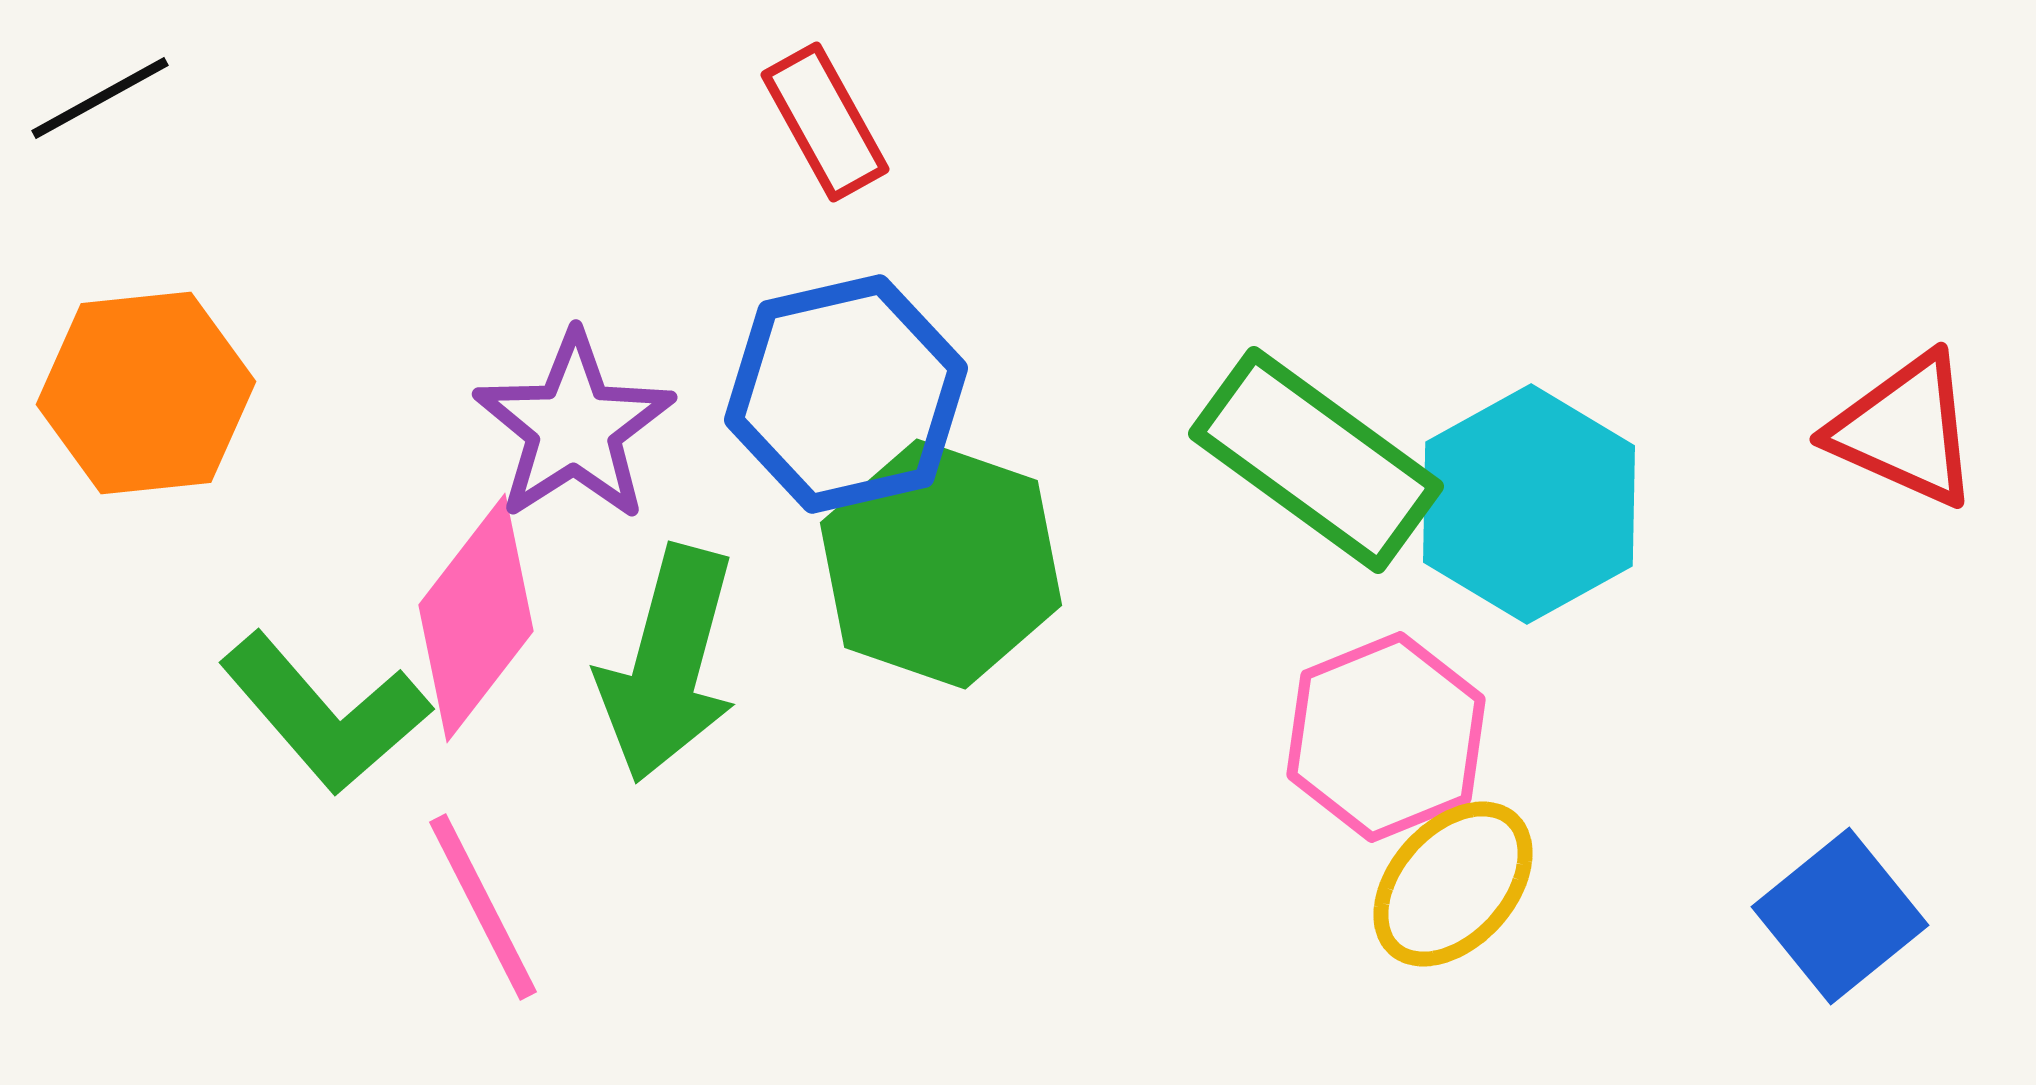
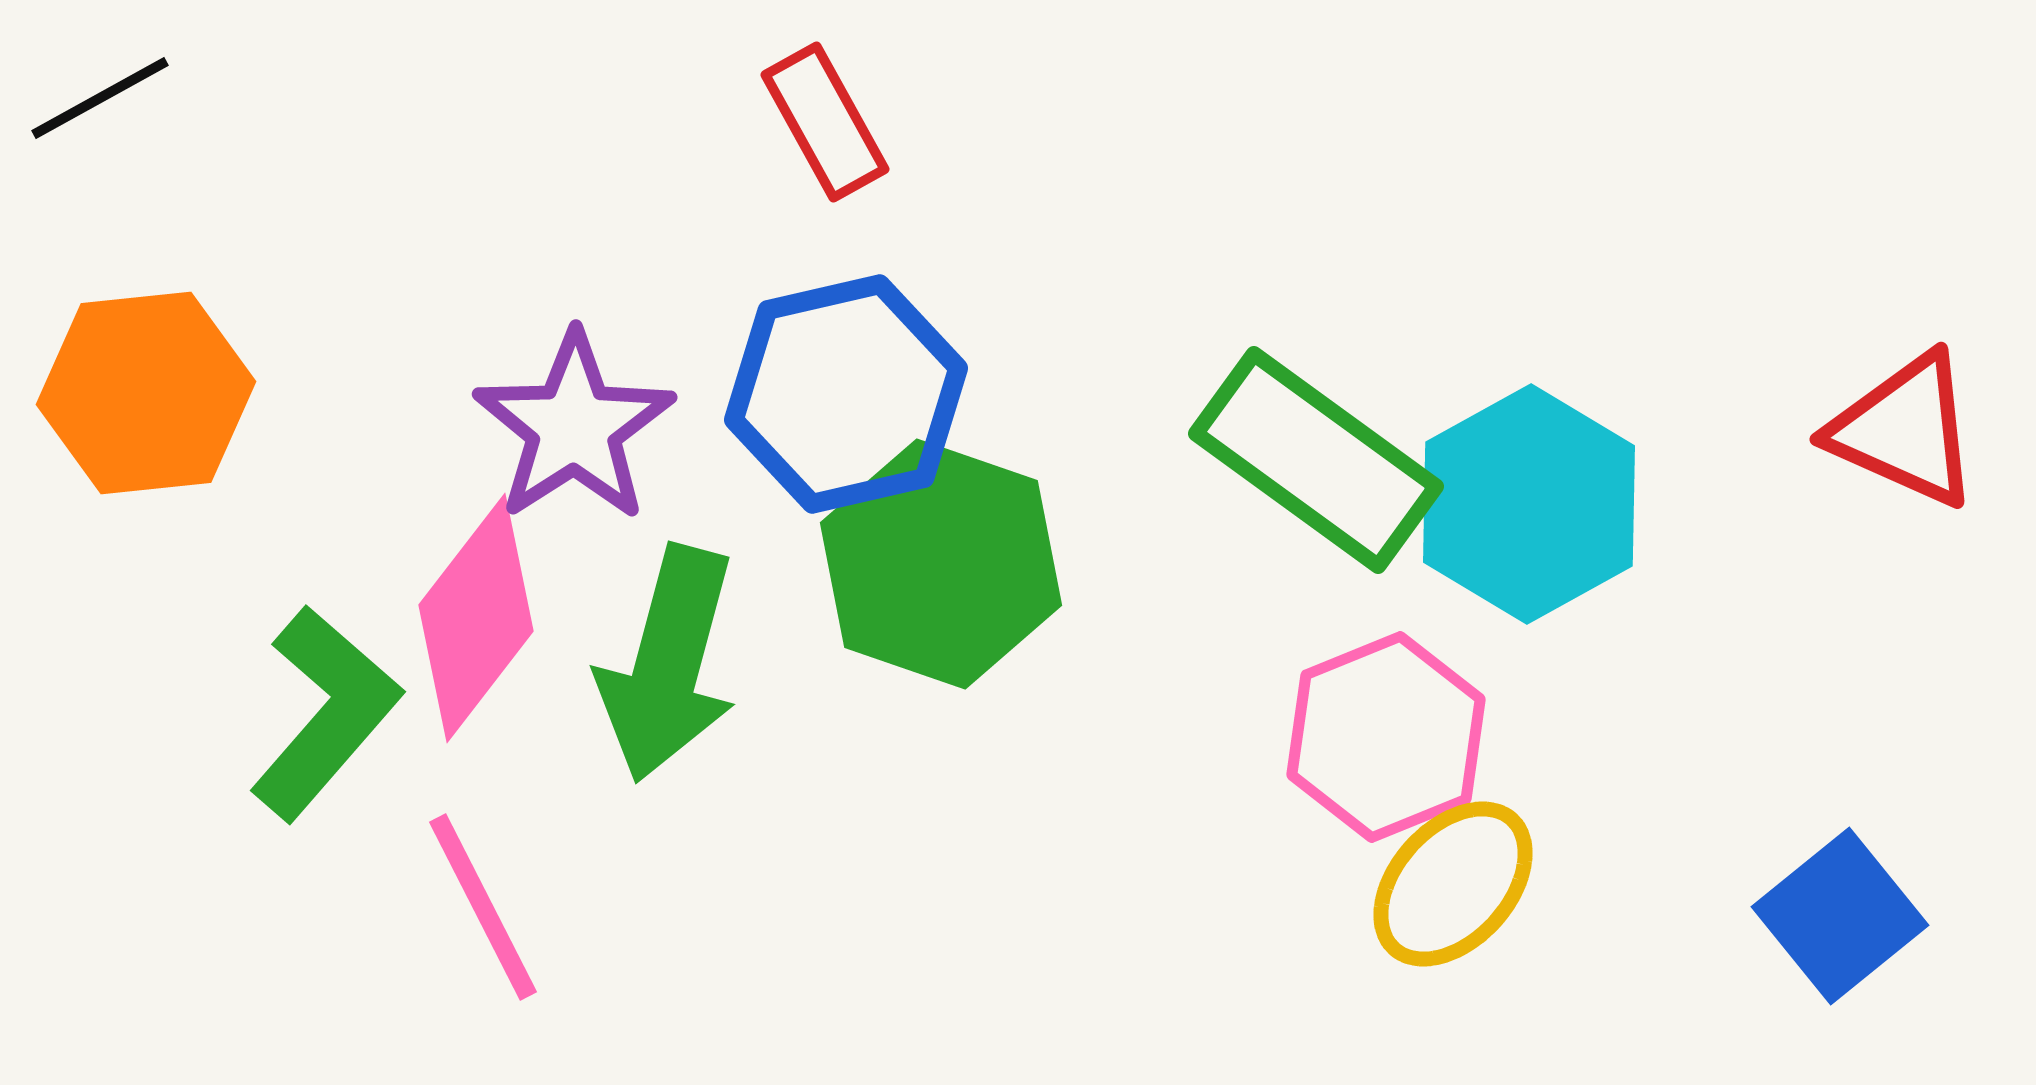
green L-shape: rotated 98 degrees counterclockwise
